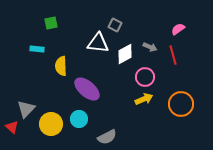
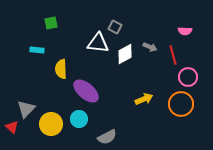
gray square: moved 2 px down
pink semicircle: moved 7 px right, 2 px down; rotated 144 degrees counterclockwise
cyan rectangle: moved 1 px down
yellow semicircle: moved 3 px down
pink circle: moved 43 px right
purple ellipse: moved 1 px left, 2 px down
